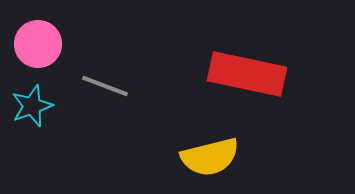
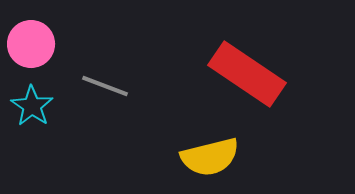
pink circle: moved 7 px left
red rectangle: rotated 22 degrees clockwise
cyan star: rotated 18 degrees counterclockwise
